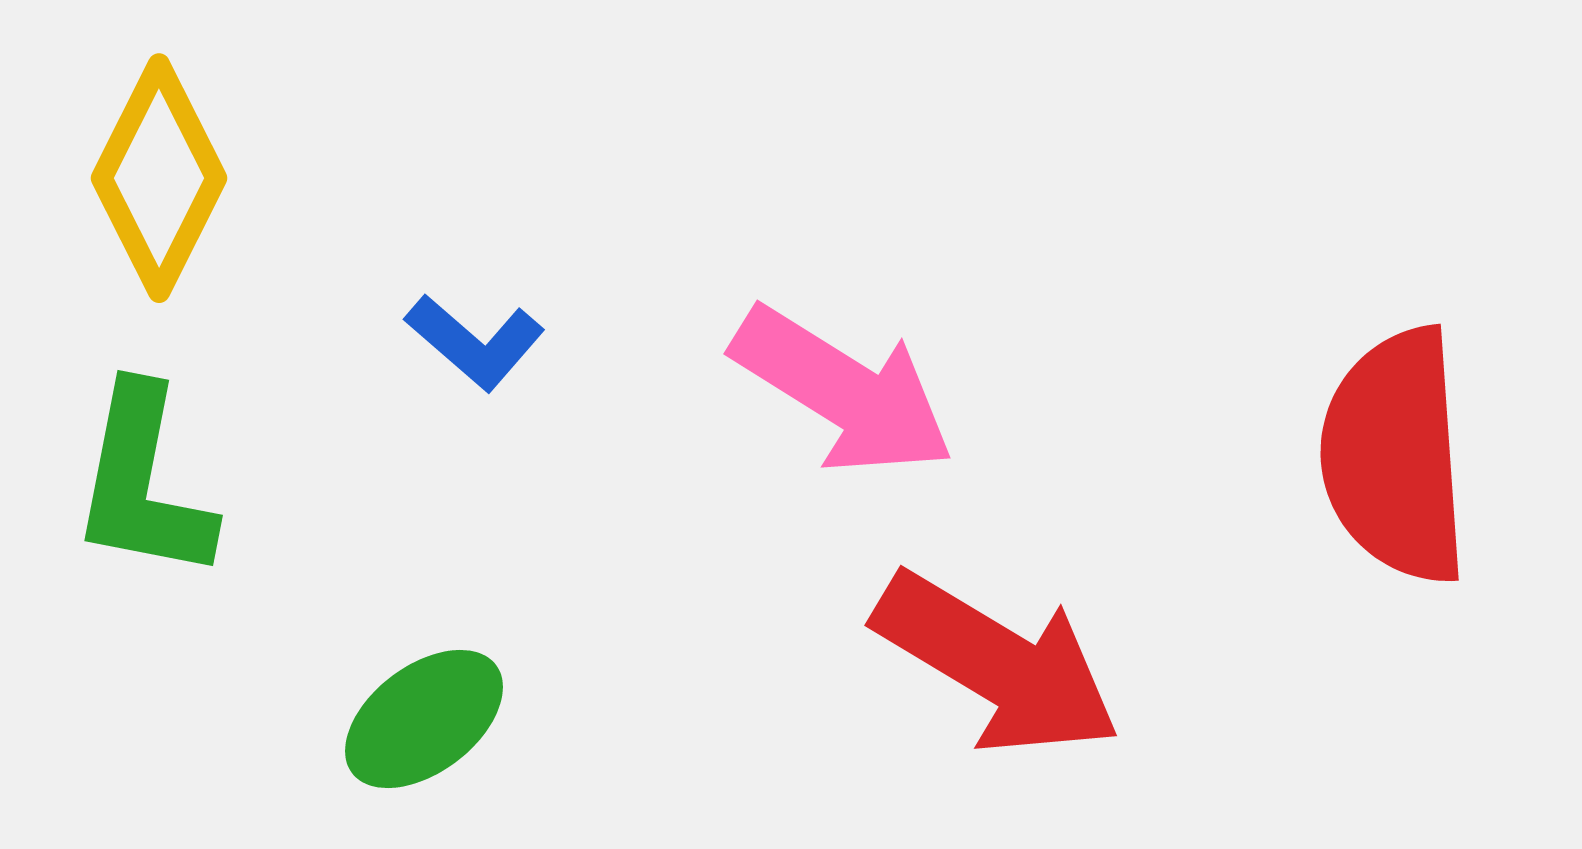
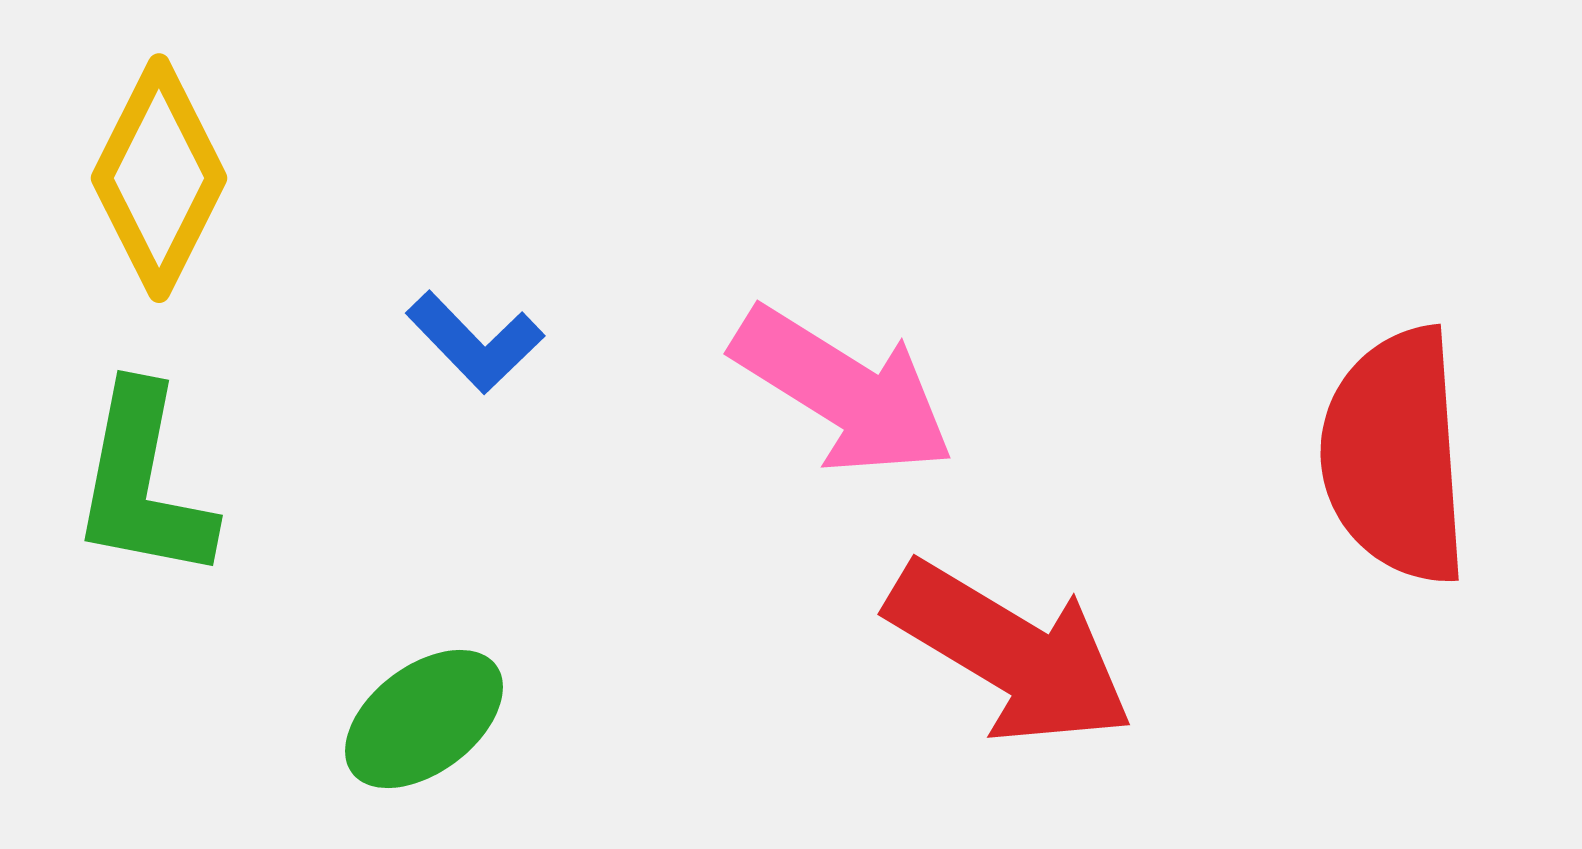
blue L-shape: rotated 5 degrees clockwise
red arrow: moved 13 px right, 11 px up
